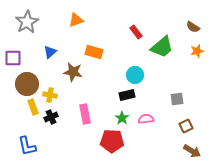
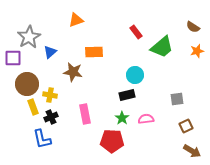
gray star: moved 2 px right, 15 px down
orange rectangle: rotated 18 degrees counterclockwise
blue L-shape: moved 15 px right, 7 px up
